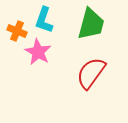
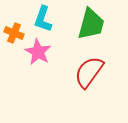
cyan L-shape: moved 1 px left, 1 px up
orange cross: moved 3 px left, 2 px down
red semicircle: moved 2 px left, 1 px up
